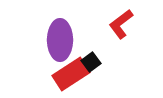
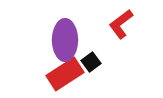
purple ellipse: moved 5 px right
red rectangle: moved 6 px left
